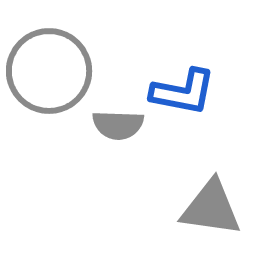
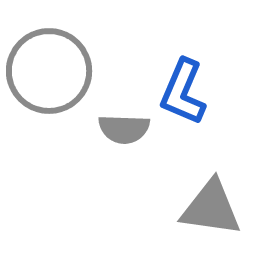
blue L-shape: rotated 102 degrees clockwise
gray semicircle: moved 6 px right, 4 px down
